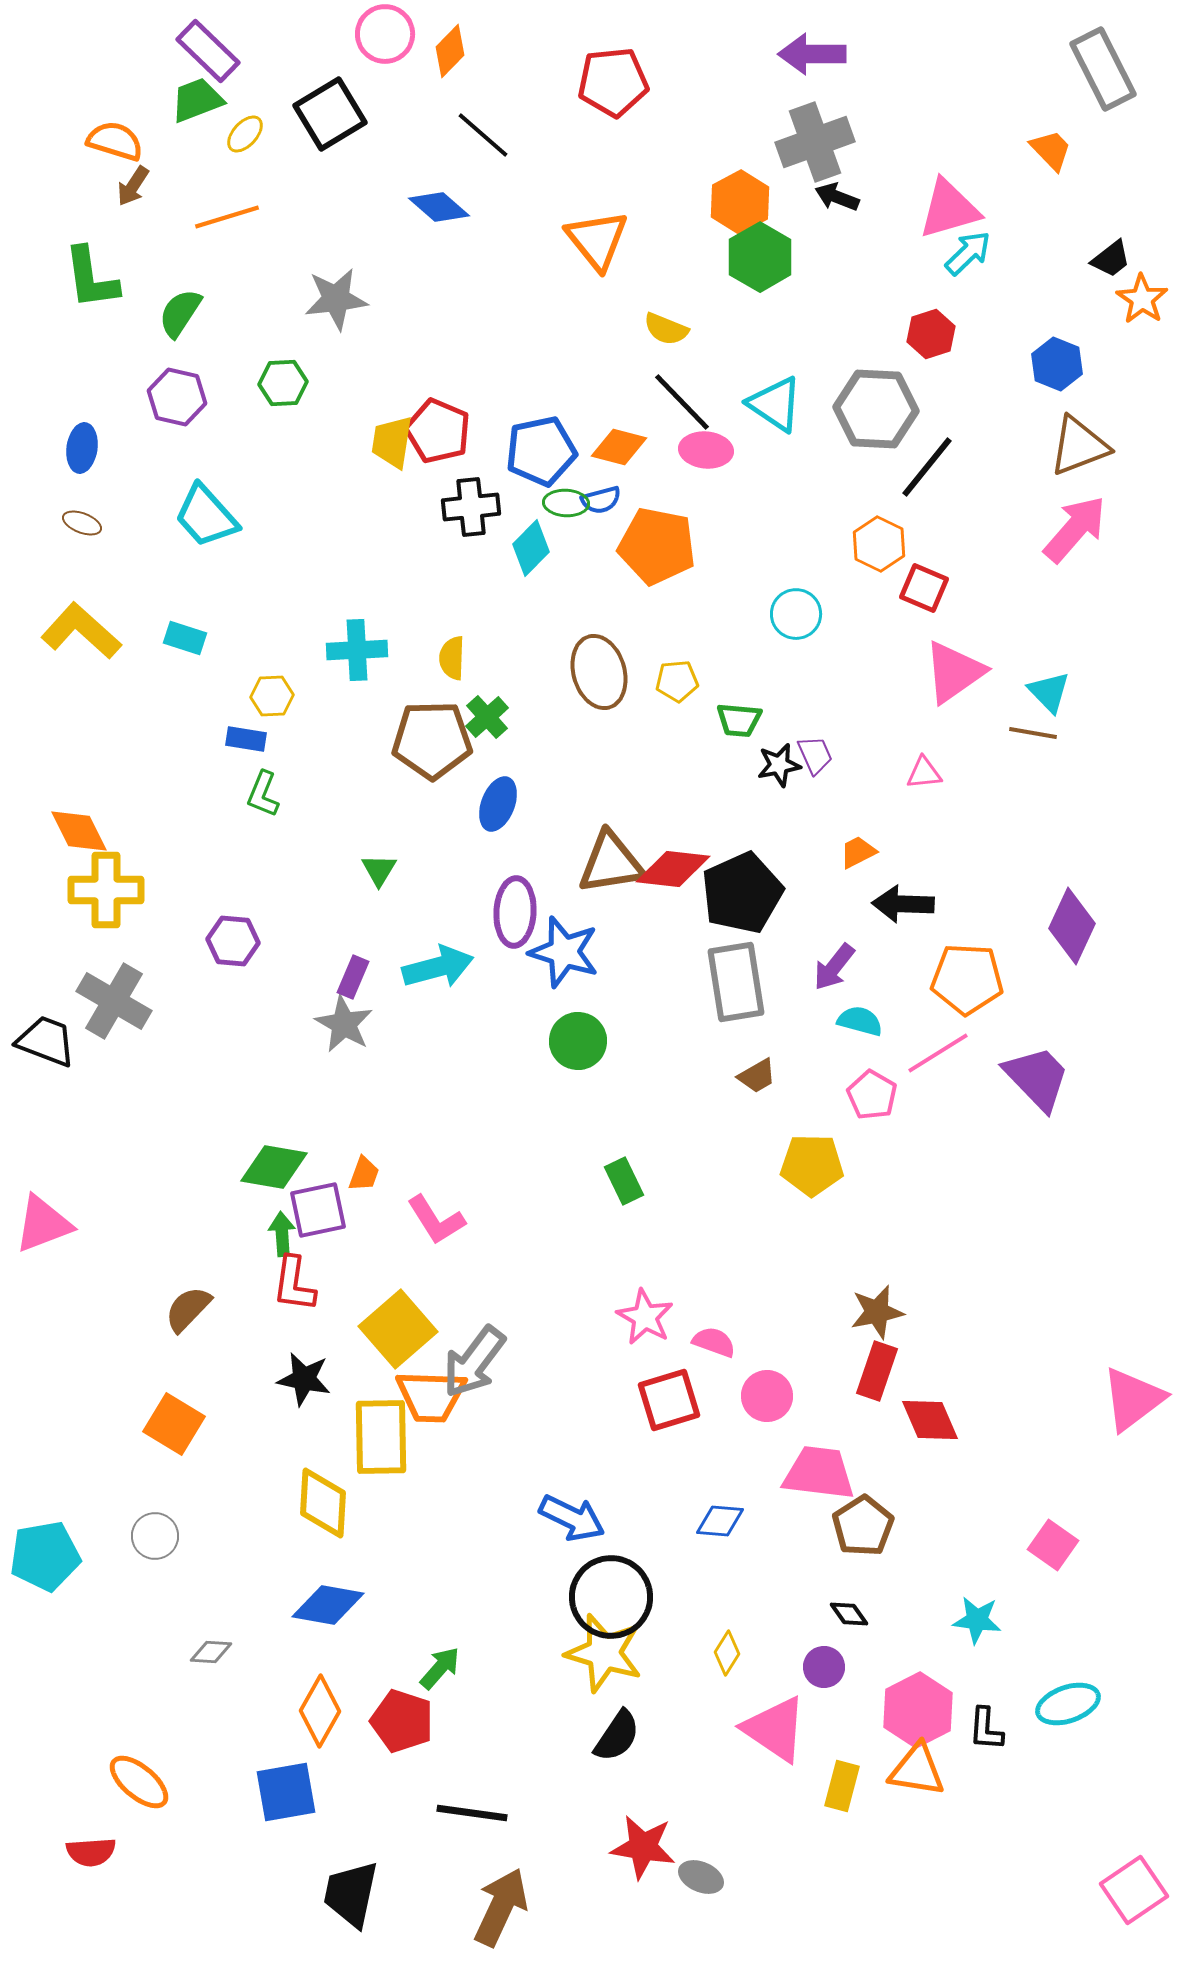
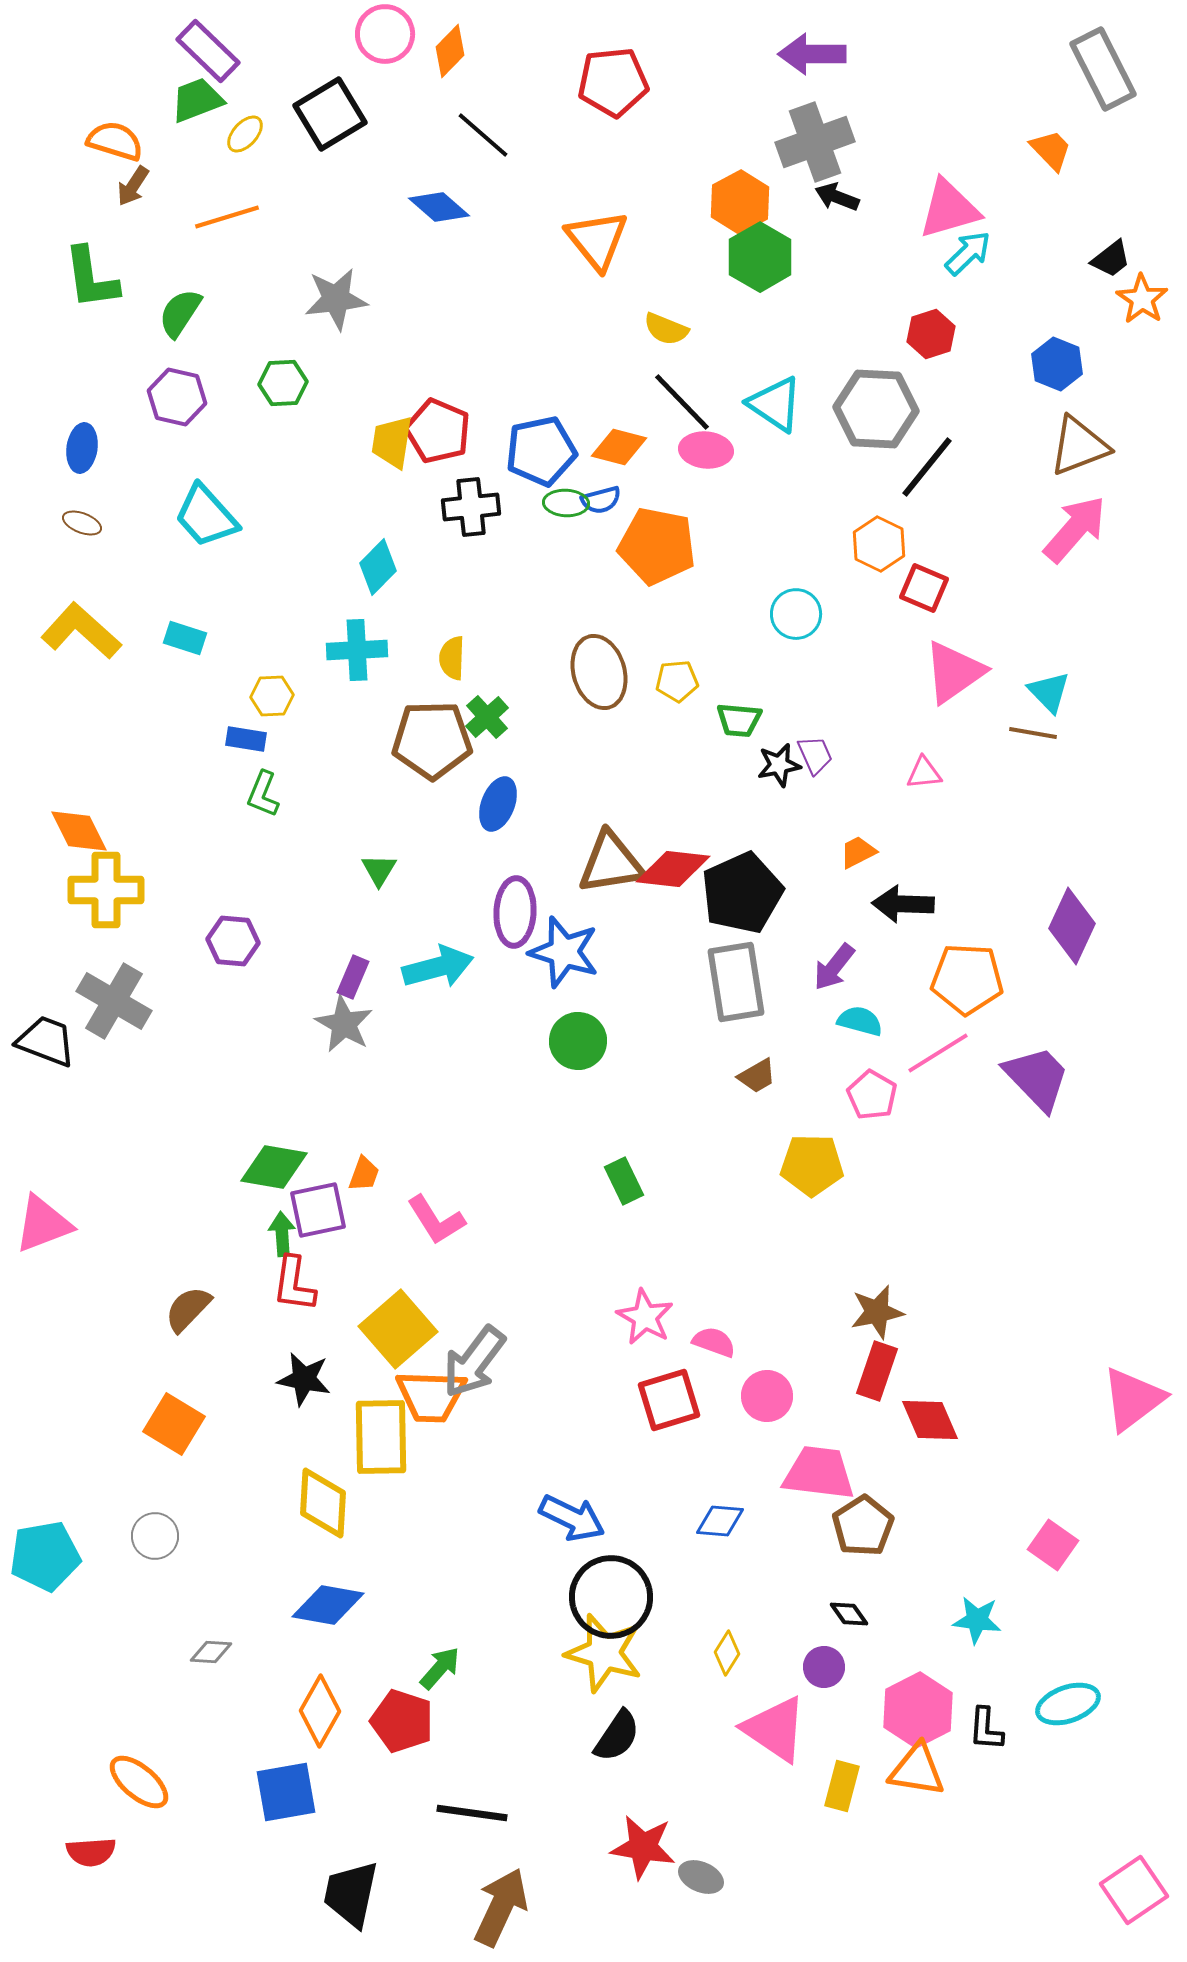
cyan diamond at (531, 548): moved 153 px left, 19 px down
